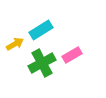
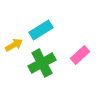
yellow arrow: moved 1 px left, 1 px down
pink rectangle: moved 8 px right; rotated 12 degrees counterclockwise
